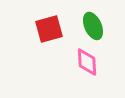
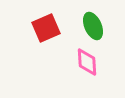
red square: moved 3 px left, 1 px up; rotated 8 degrees counterclockwise
